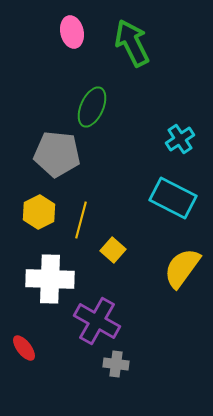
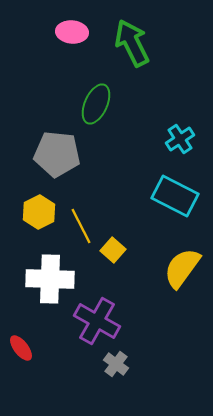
pink ellipse: rotated 72 degrees counterclockwise
green ellipse: moved 4 px right, 3 px up
cyan rectangle: moved 2 px right, 2 px up
yellow line: moved 6 px down; rotated 42 degrees counterclockwise
red ellipse: moved 3 px left
gray cross: rotated 30 degrees clockwise
